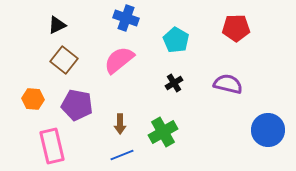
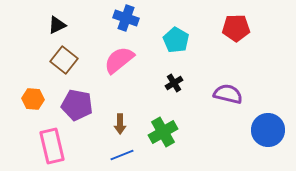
purple semicircle: moved 10 px down
